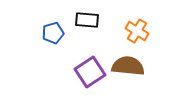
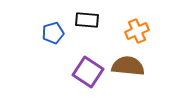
orange cross: rotated 35 degrees clockwise
purple square: moved 2 px left; rotated 24 degrees counterclockwise
